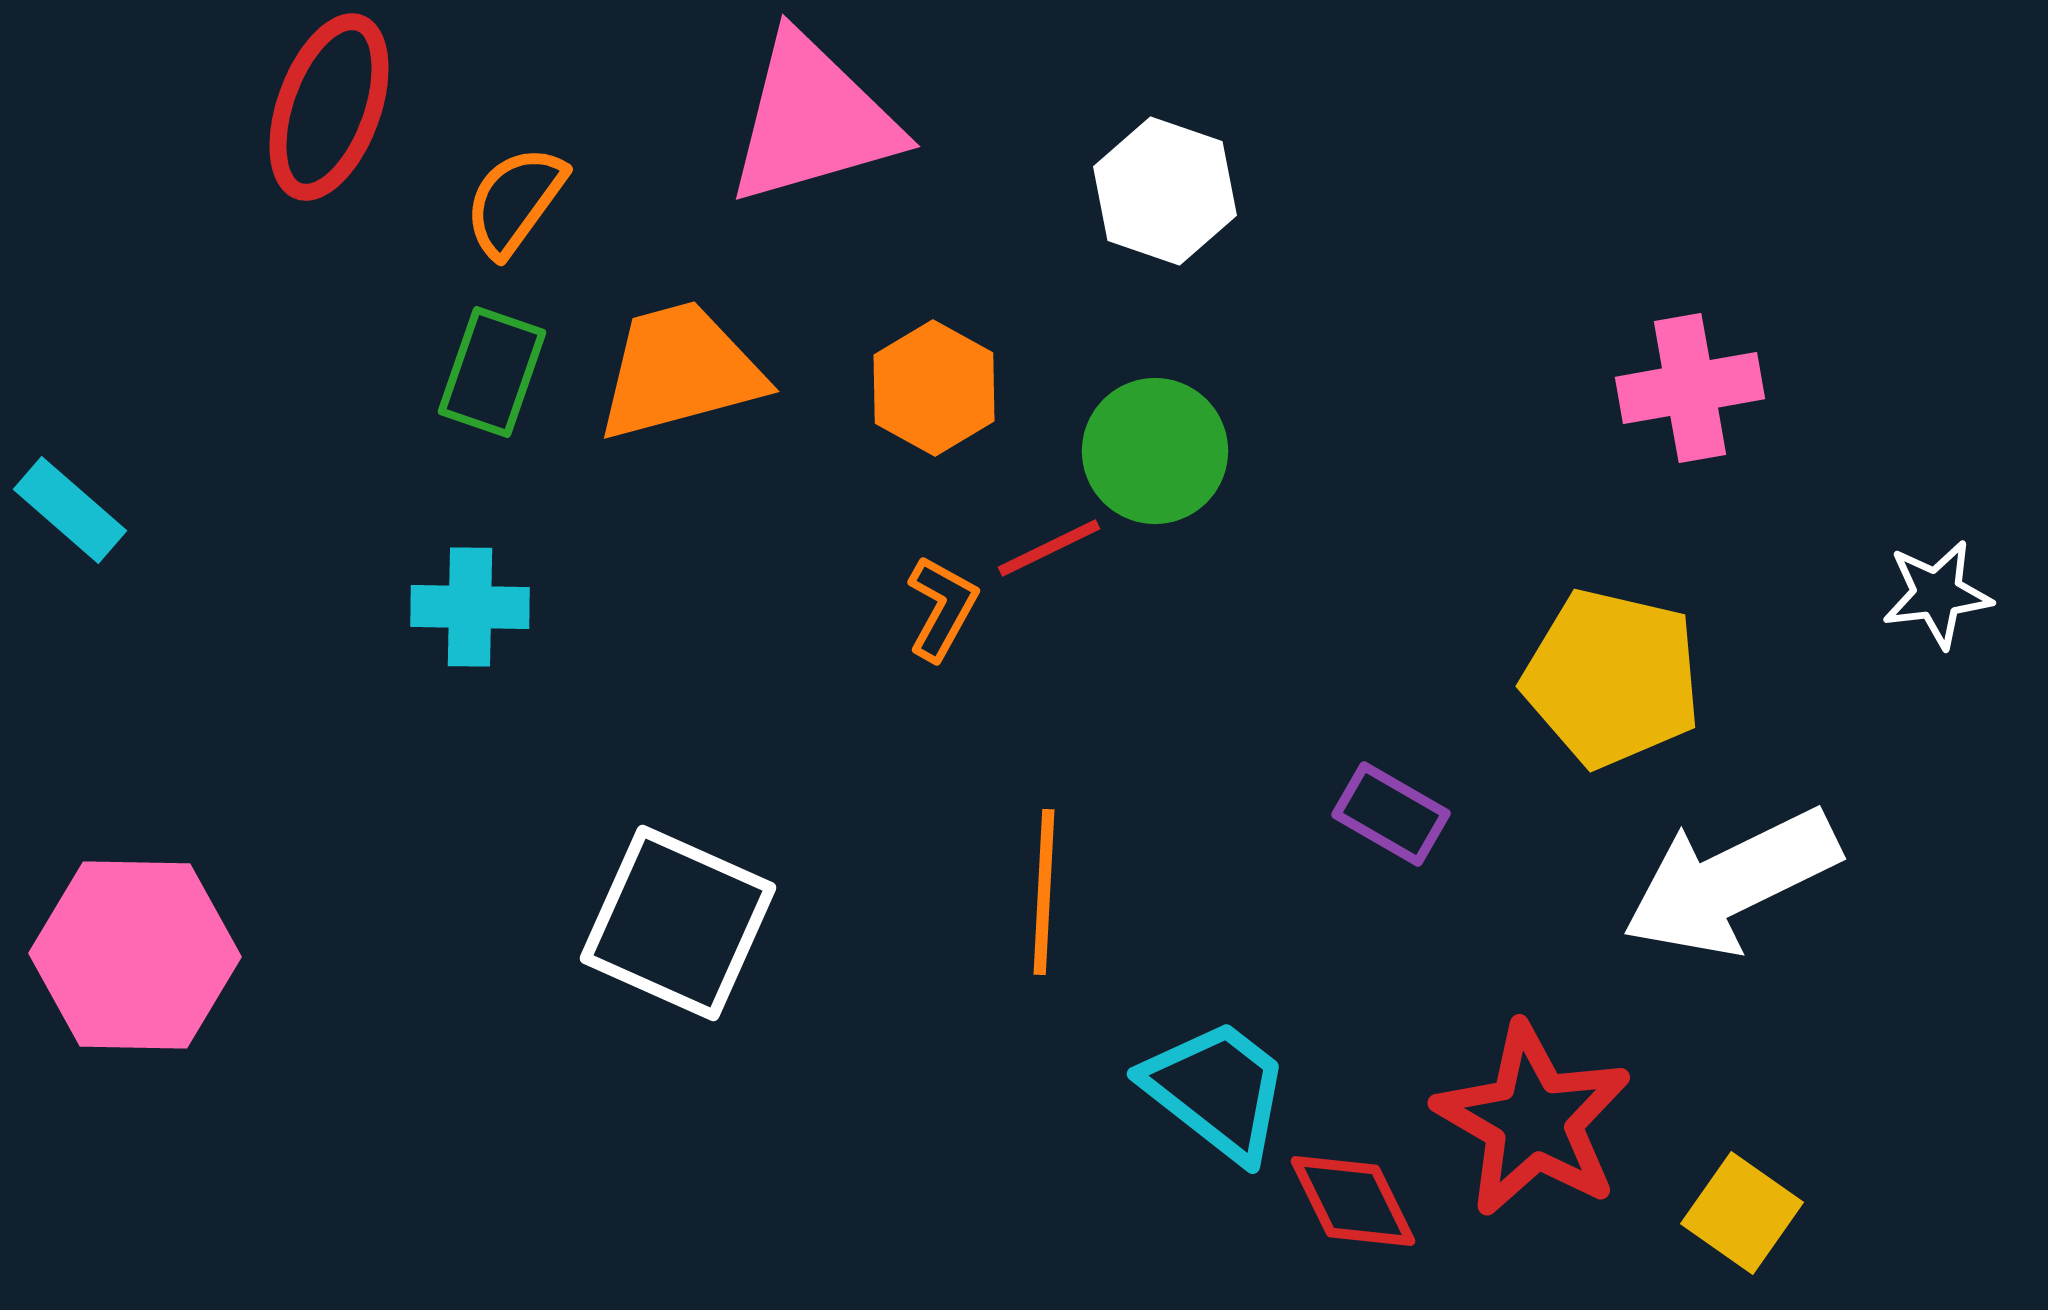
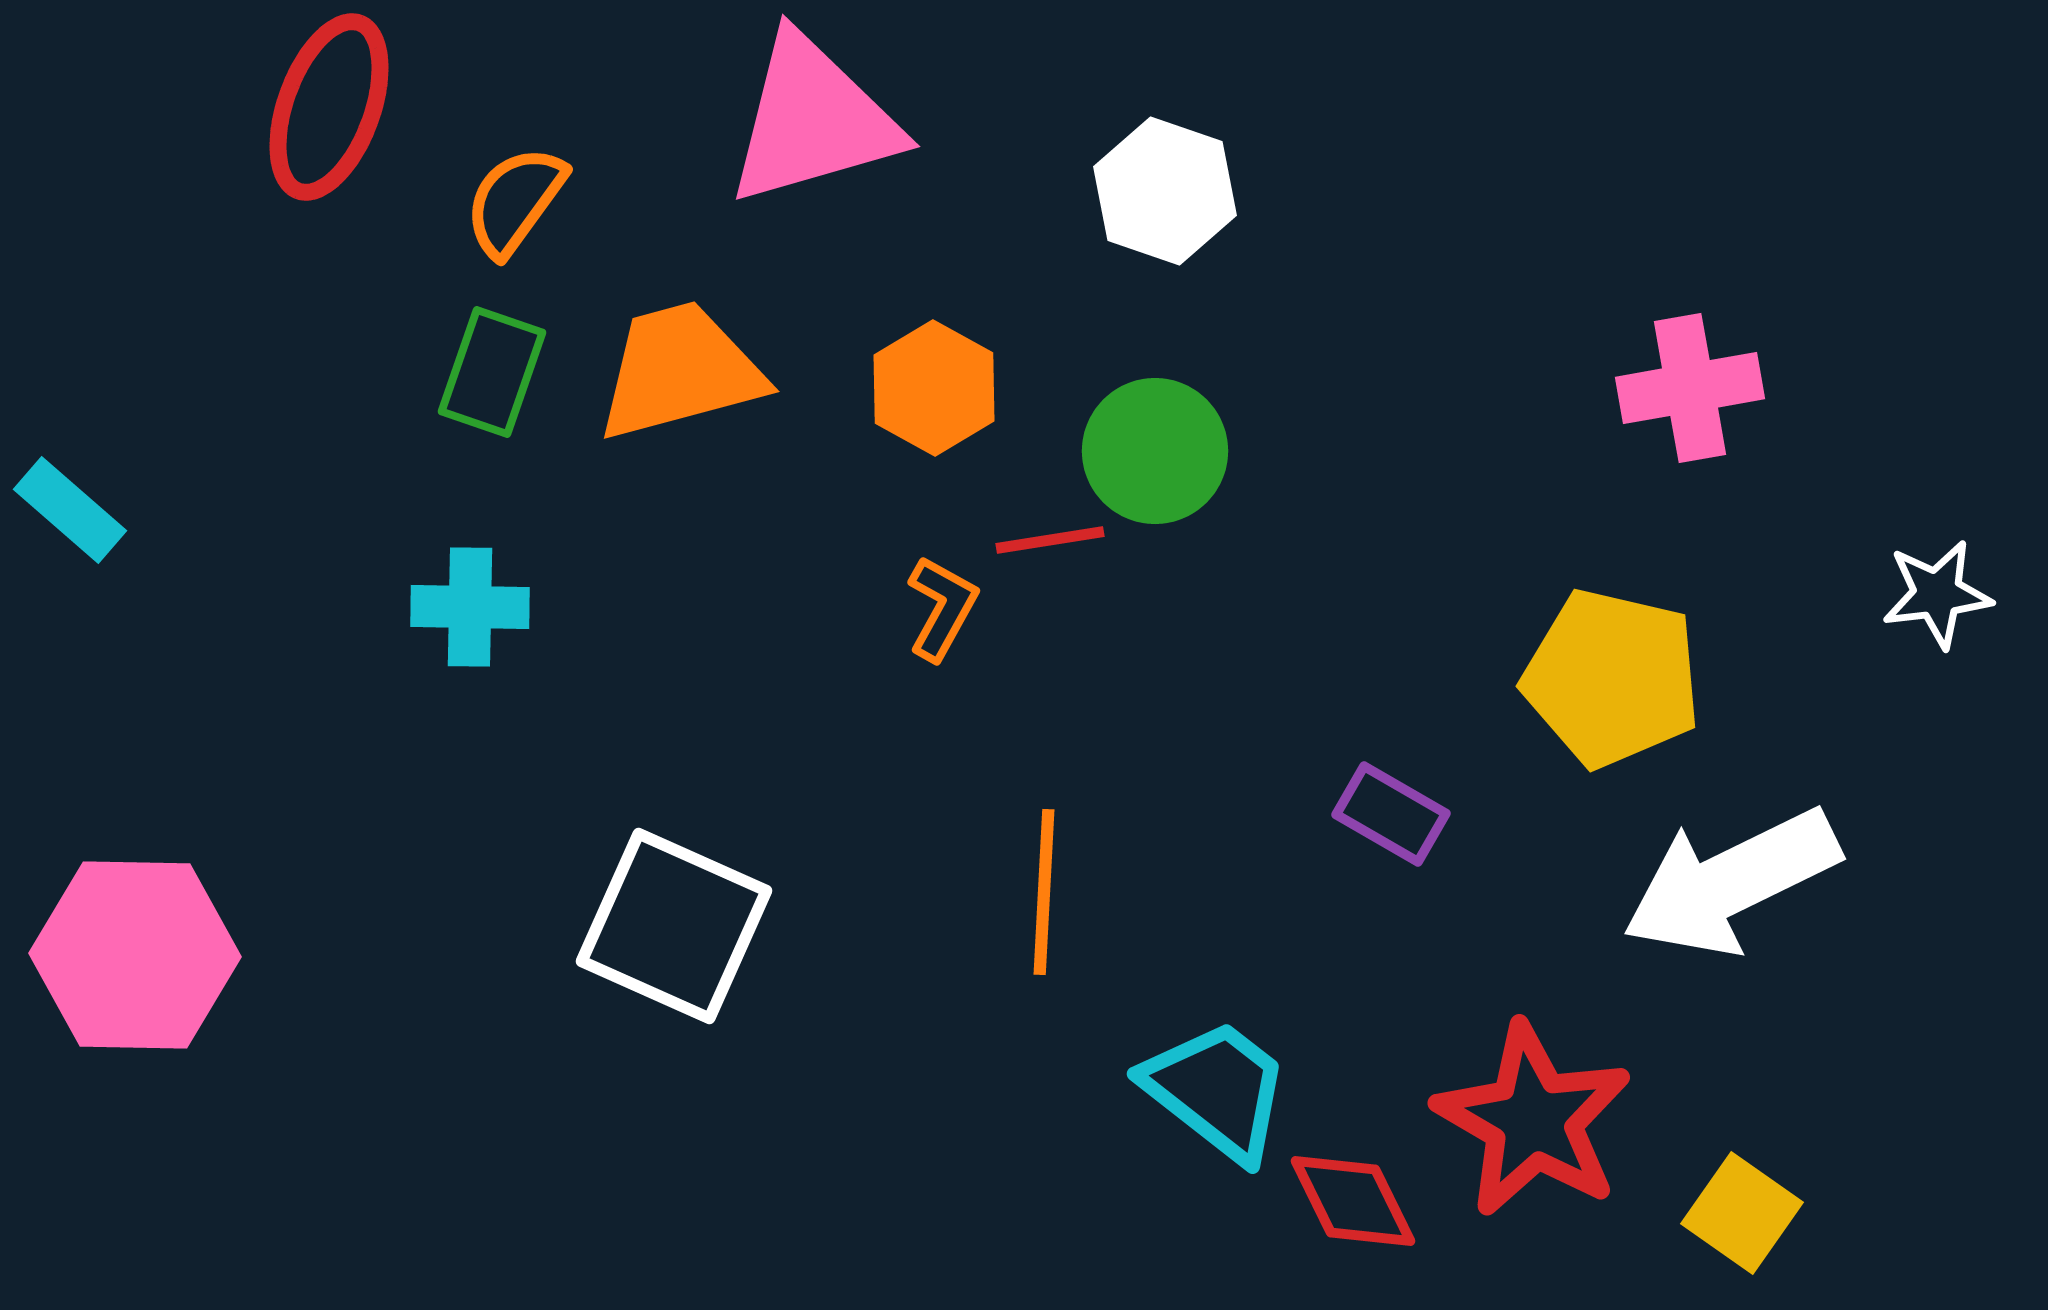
red line: moved 1 px right, 8 px up; rotated 17 degrees clockwise
white square: moved 4 px left, 3 px down
